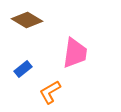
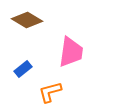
pink trapezoid: moved 4 px left, 1 px up
orange L-shape: rotated 15 degrees clockwise
